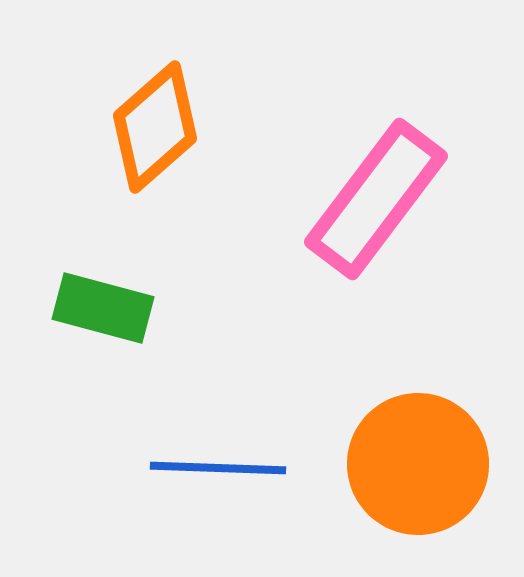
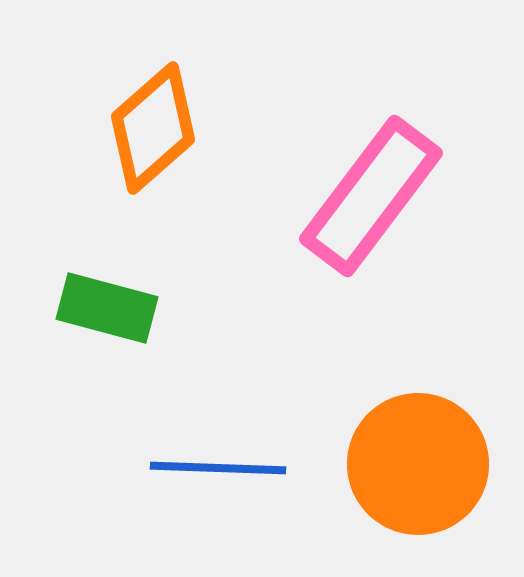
orange diamond: moved 2 px left, 1 px down
pink rectangle: moved 5 px left, 3 px up
green rectangle: moved 4 px right
